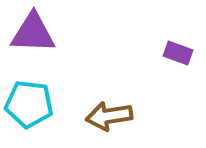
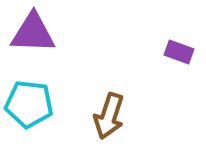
purple rectangle: moved 1 px right, 1 px up
brown arrow: rotated 63 degrees counterclockwise
